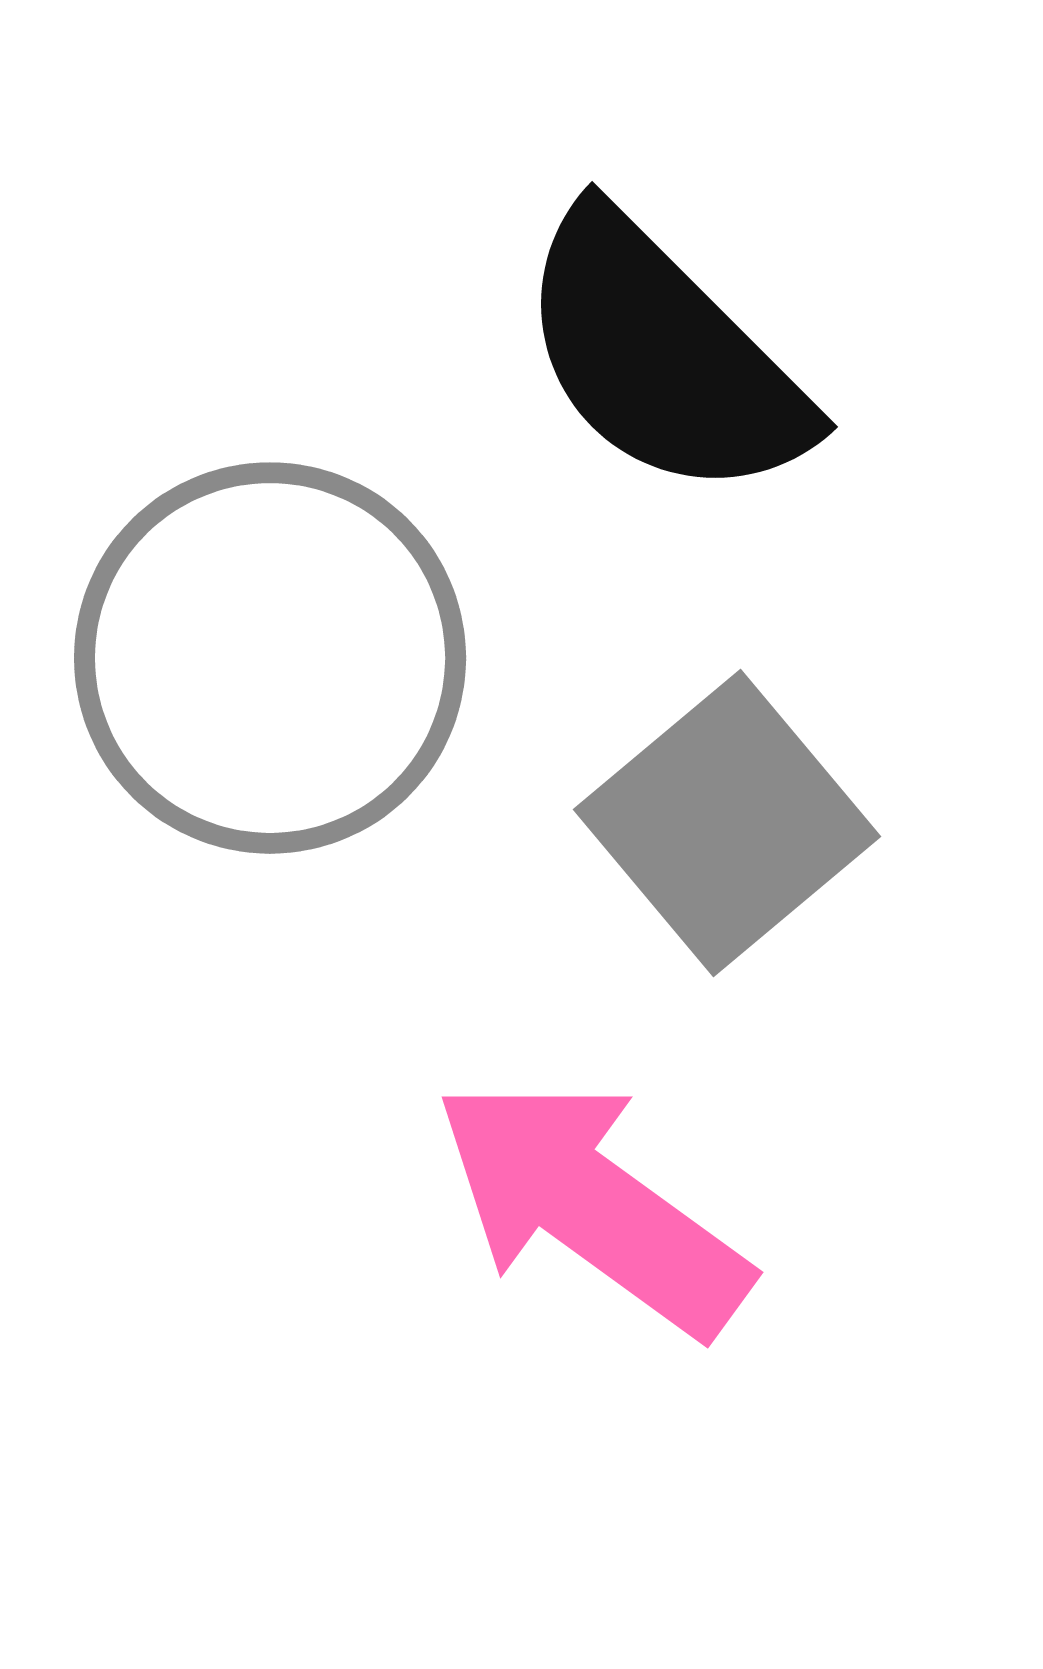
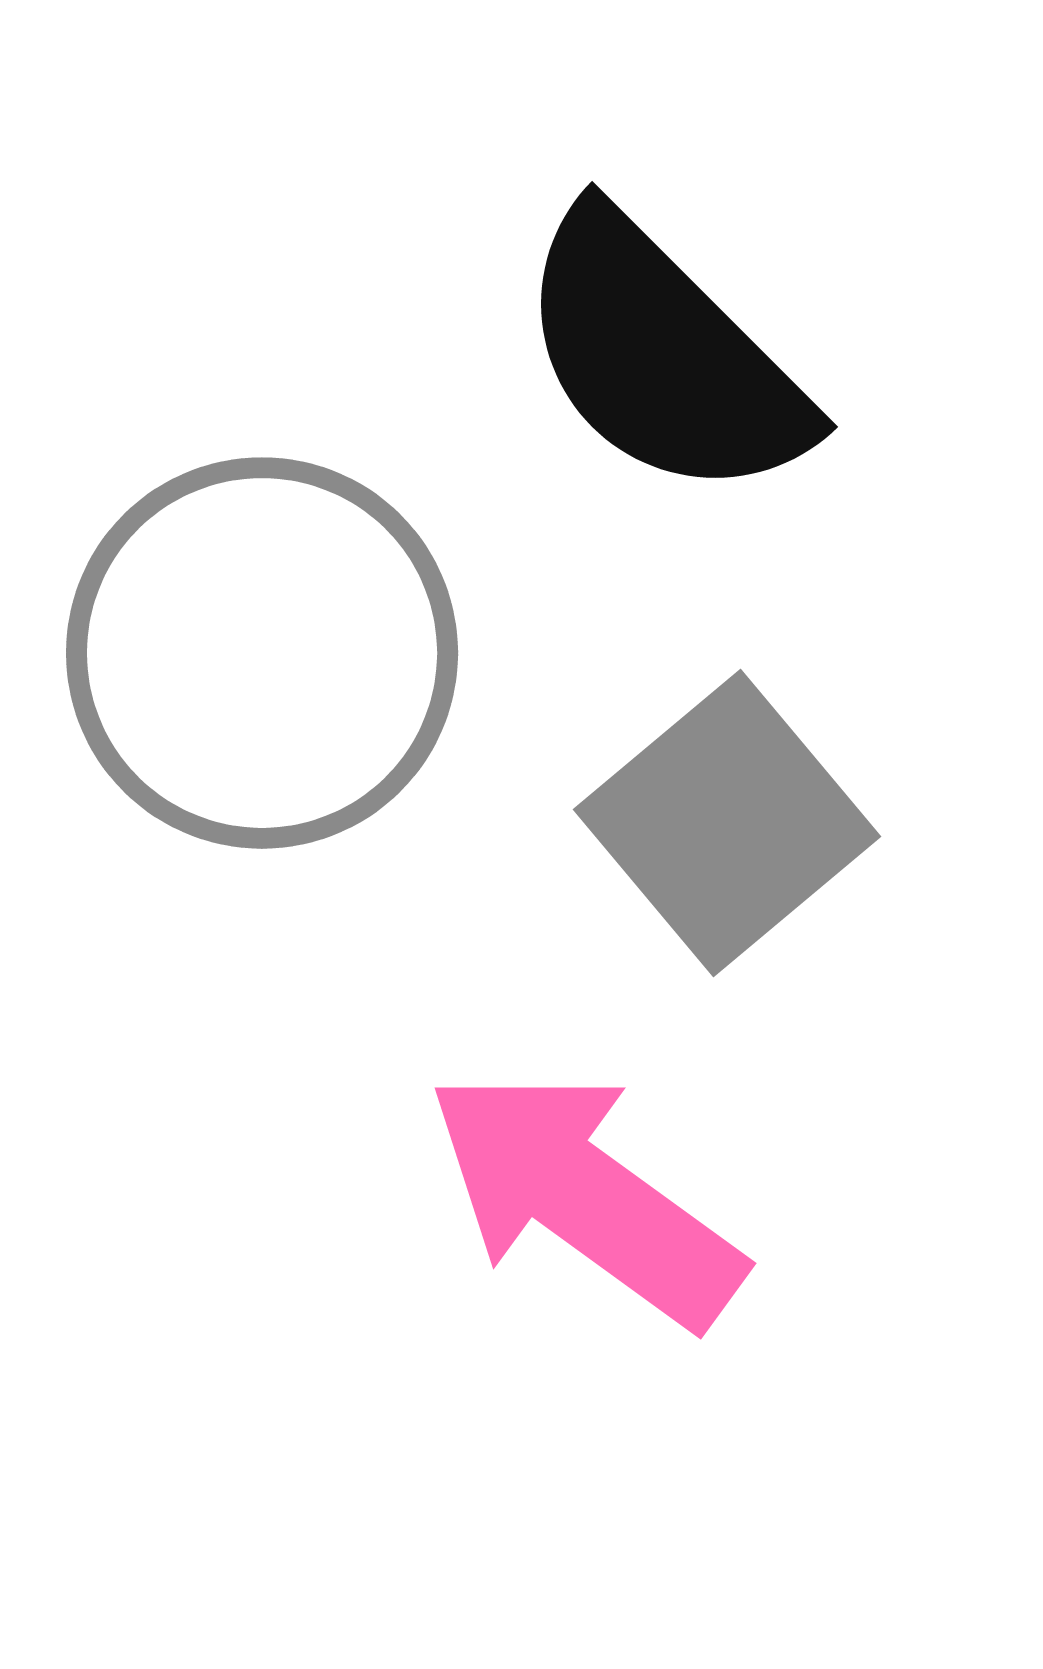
gray circle: moved 8 px left, 5 px up
pink arrow: moved 7 px left, 9 px up
